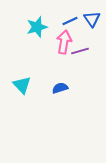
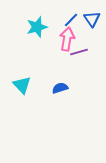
blue line: moved 1 px right, 1 px up; rotated 21 degrees counterclockwise
pink arrow: moved 3 px right, 3 px up
purple line: moved 1 px left, 1 px down
